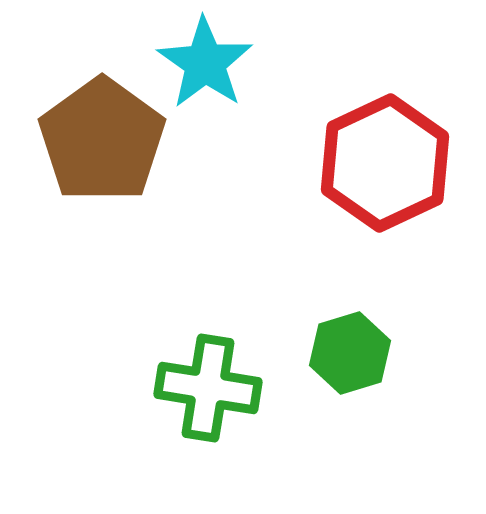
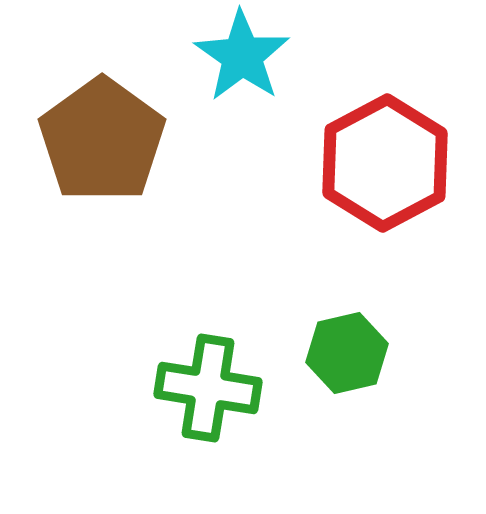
cyan star: moved 37 px right, 7 px up
red hexagon: rotated 3 degrees counterclockwise
green hexagon: moved 3 px left; rotated 4 degrees clockwise
